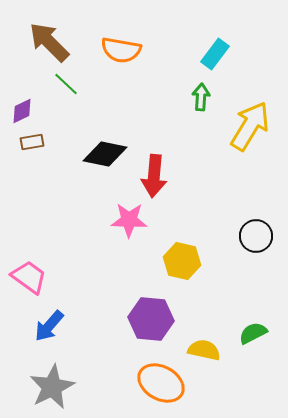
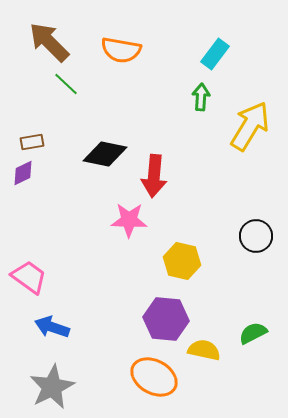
purple diamond: moved 1 px right, 62 px down
purple hexagon: moved 15 px right
blue arrow: moved 3 px right, 1 px down; rotated 68 degrees clockwise
orange ellipse: moved 7 px left, 6 px up
